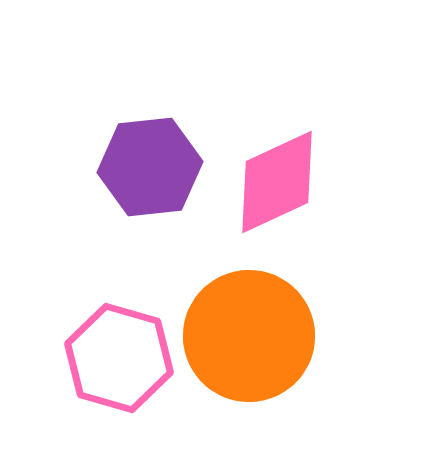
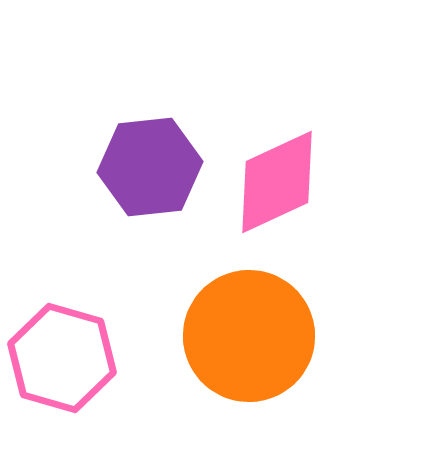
pink hexagon: moved 57 px left
